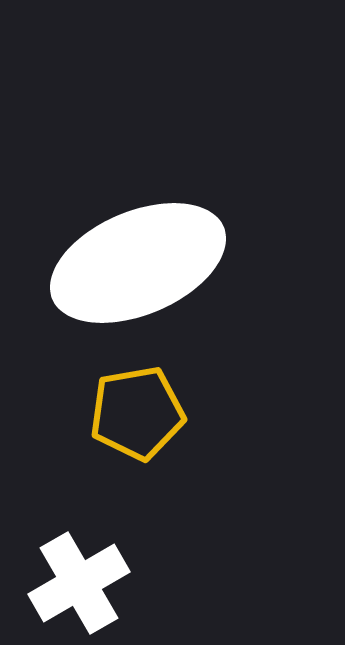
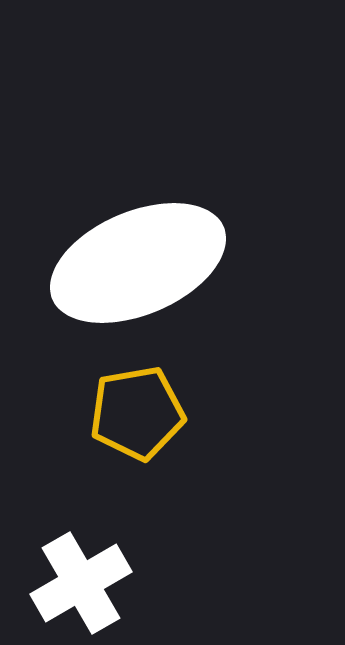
white cross: moved 2 px right
